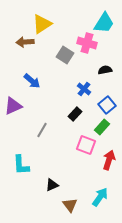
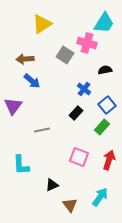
brown arrow: moved 17 px down
purple triangle: rotated 30 degrees counterclockwise
black rectangle: moved 1 px right, 1 px up
gray line: rotated 49 degrees clockwise
pink square: moved 7 px left, 12 px down
